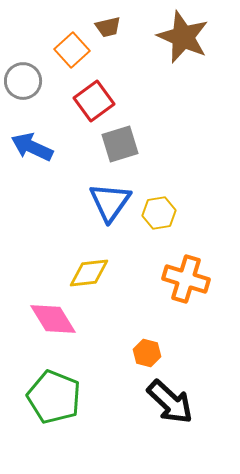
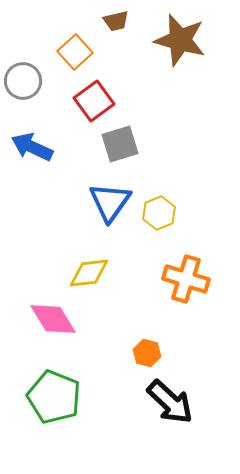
brown trapezoid: moved 8 px right, 6 px up
brown star: moved 3 px left, 3 px down; rotated 8 degrees counterclockwise
orange square: moved 3 px right, 2 px down
yellow hexagon: rotated 12 degrees counterclockwise
